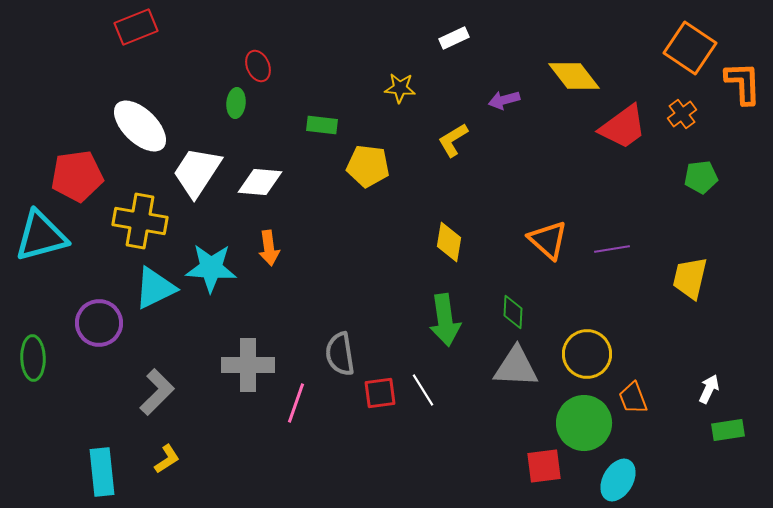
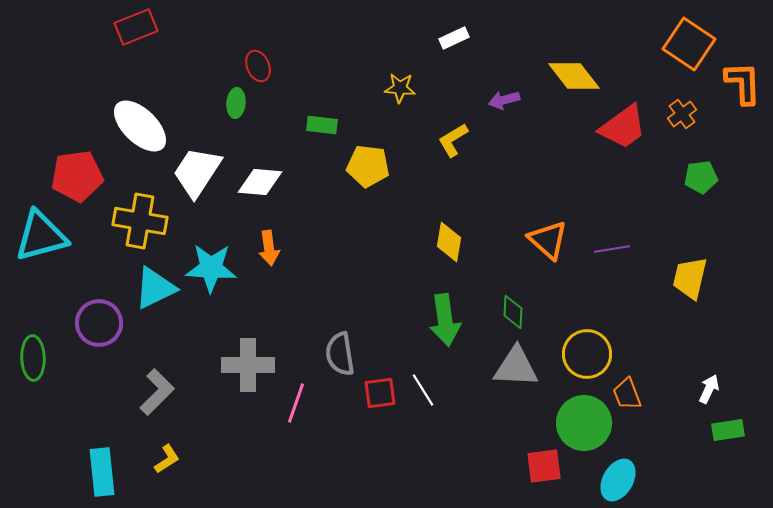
orange square at (690, 48): moved 1 px left, 4 px up
orange trapezoid at (633, 398): moved 6 px left, 4 px up
